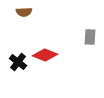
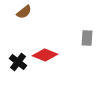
brown semicircle: rotated 35 degrees counterclockwise
gray rectangle: moved 3 px left, 1 px down
